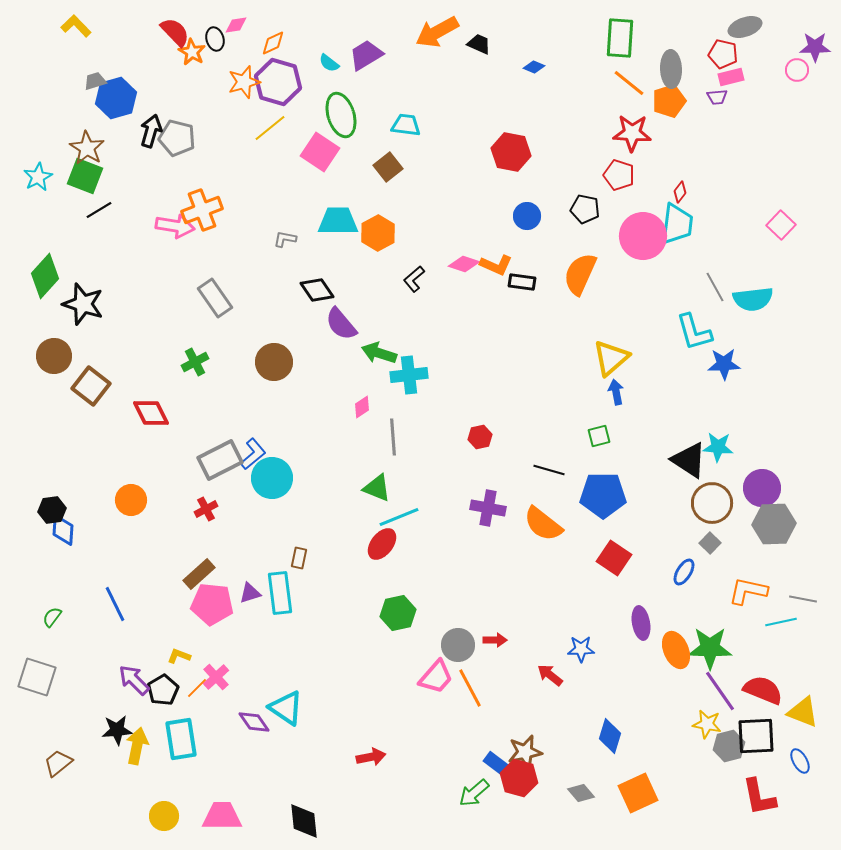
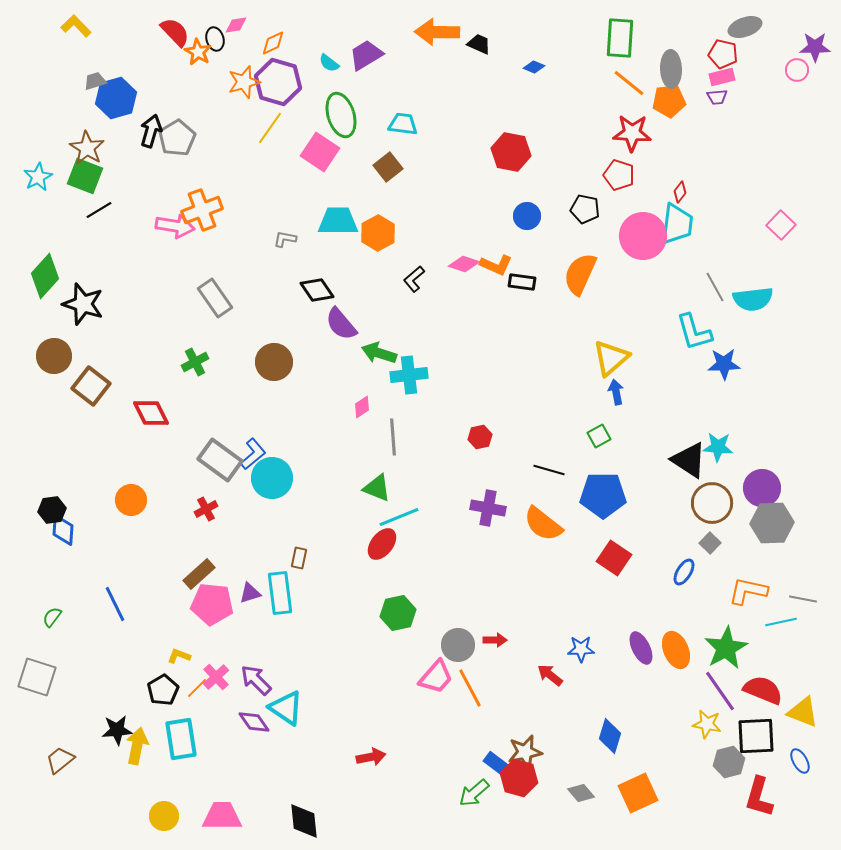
orange arrow at (437, 32): rotated 30 degrees clockwise
orange star at (192, 52): moved 6 px right
pink rectangle at (731, 77): moved 9 px left
orange pentagon at (669, 101): rotated 12 degrees clockwise
cyan trapezoid at (406, 125): moved 3 px left, 1 px up
yellow line at (270, 128): rotated 16 degrees counterclockwise
gray pentagon at (177, 138): rotated 27 degrees clockwise
green square at (599, 436): rotated 15 degrees counterclockwise
gray rectangle at (220, 460): rotated 63 degrees clockwise
gray hexagon at (774, 524): moved 2 px left, 1 px up
purple ellipse at (641, 623): moved 25 px down; rotated 16 degrees counterclockwise
green star at (710, 648): moved 16 px right; rotated 30 degrees counterclockwise
purple arrow at (134, 680): moved 122 px right
gray hexagon at (729, 746): moved 16 px down
brown trapezoid at (58, 763): moved 2 px right, 3 px up
red L-shape at (759, 797): rotated 27 degrees clockwise
